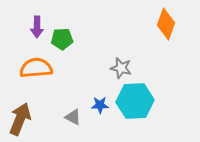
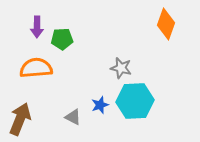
blue star: rotated 18 degrees counterclockwise
